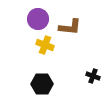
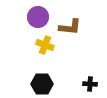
purple circle: moved 2 px up
black cross: moved 3 px left, 8 px down; rotated 16 degrees counterclockwise
